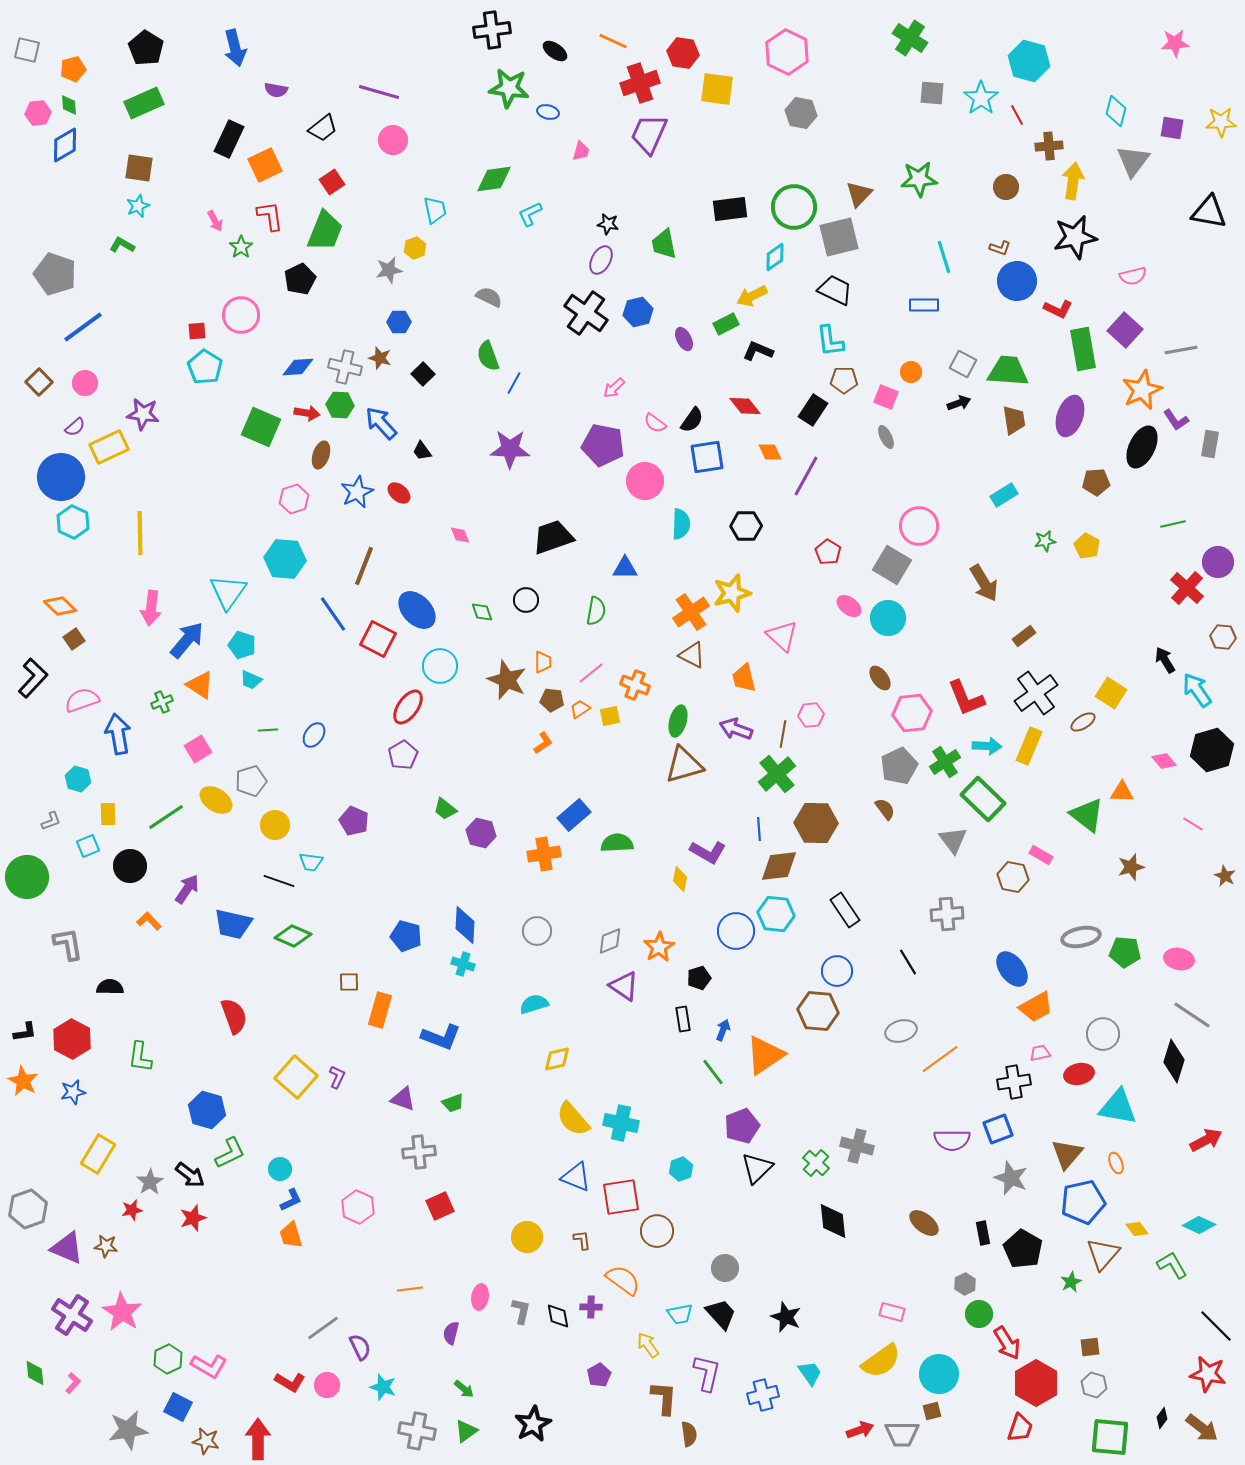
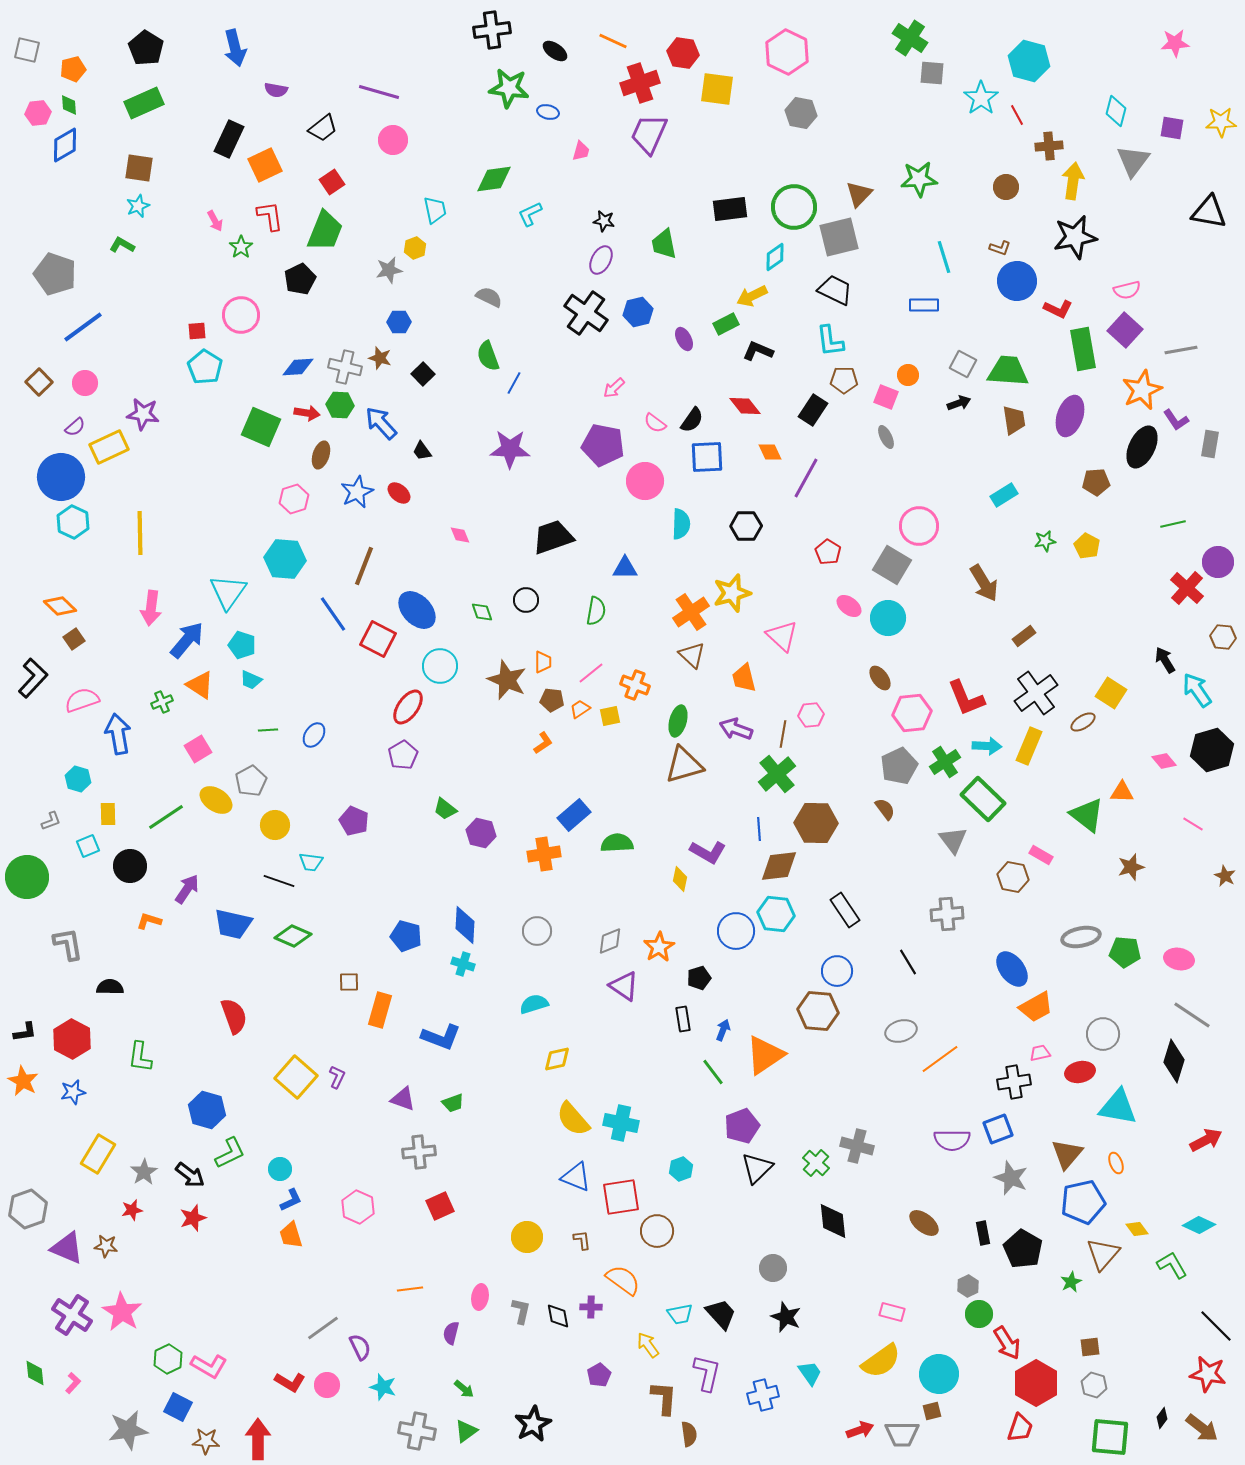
gray square at (932, 93): moved 20 px up
black star at (608, 224): moved 4 px left, 3 px up
pink semicircle at (1133, 276): moved 6 px left, 14 px down
orange circle at (911, 372): moved 3 px left, 3 px down
blue square at (707, 457): rotated 6 degrees clockwise
purple line at (806, 476): moved 2 px down
brown triangle at (692, 655): rotated 16 degrees clockwise
gray pentagon at (251, 781): rotated 12 degrees counterclockwise
orange L-shape at (149, 921): rotated 30 degrees counterclockwise
red ellipse at (1079, 1074): moved 1 px right, 2 px up
gray star at (150, 1182): moved 6 px left, 10 px up
gray circle at (725, 1268): moved 48 px right
gray hexagon at (965, 1284): moved 3 px right, 2 px down
brown star at (206, 1441): rotated 8 degrees counterclockwise
